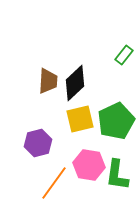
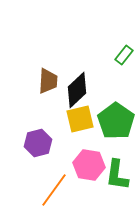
black diamond: moved 2 px right, 7 px down
green pentagon: rotated 12 degrees counterclockwise
orange line: moved 7 px down
